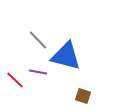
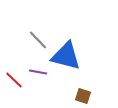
red line: moved 1 px left
